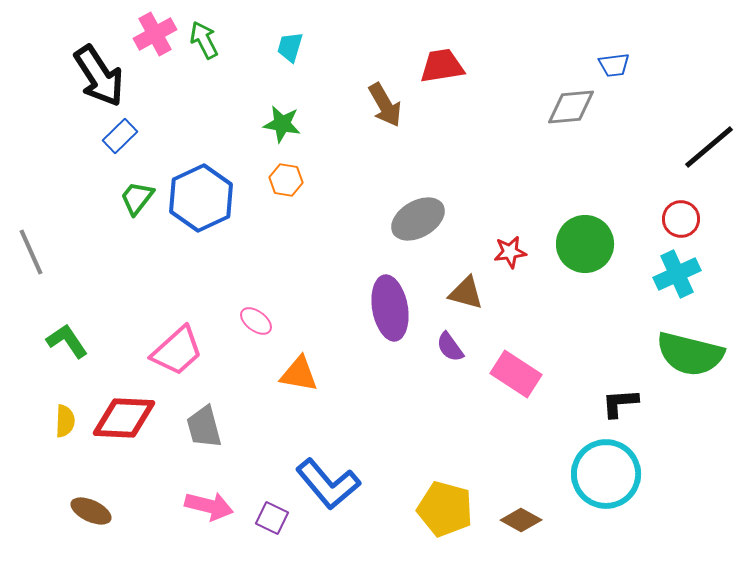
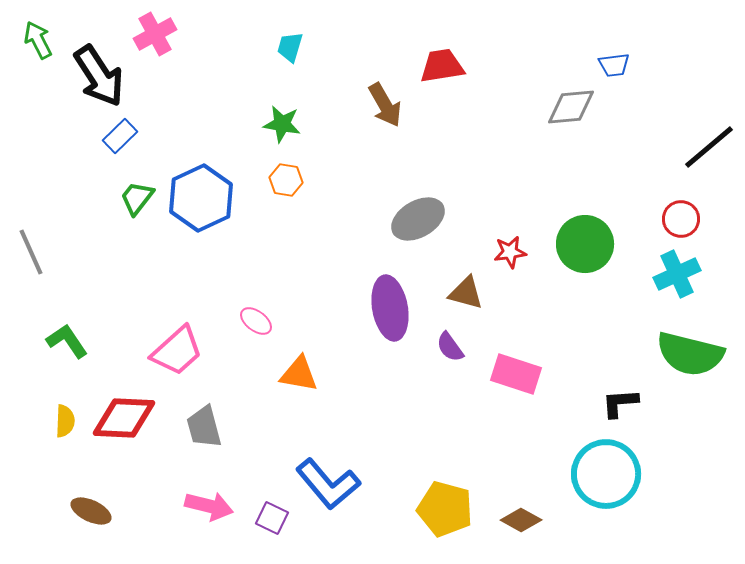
green arrow: moved 166 px left
pink rectangle: rotated 15 degrees counterclockwise
